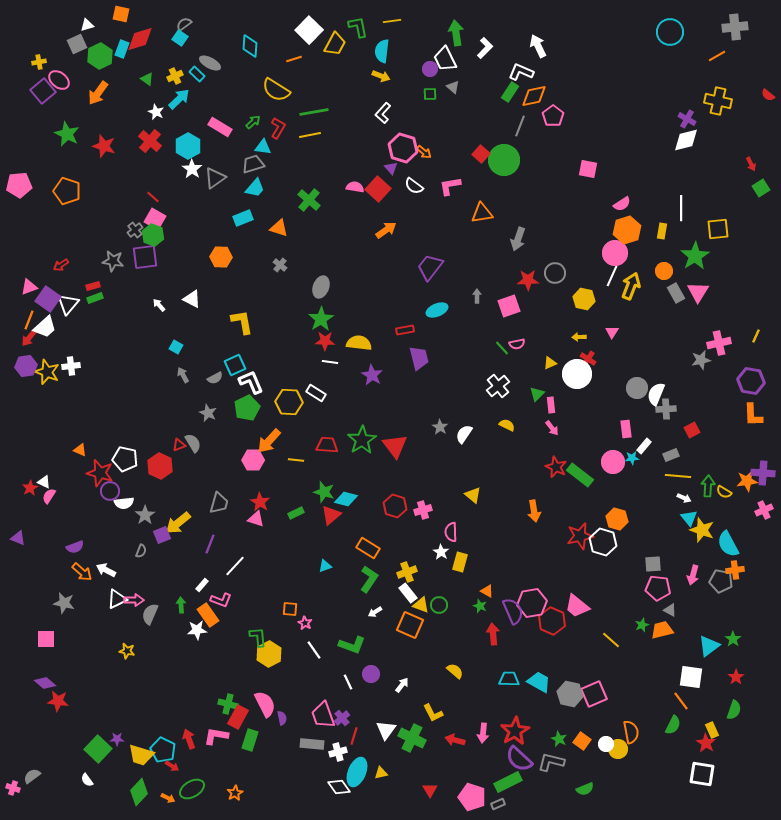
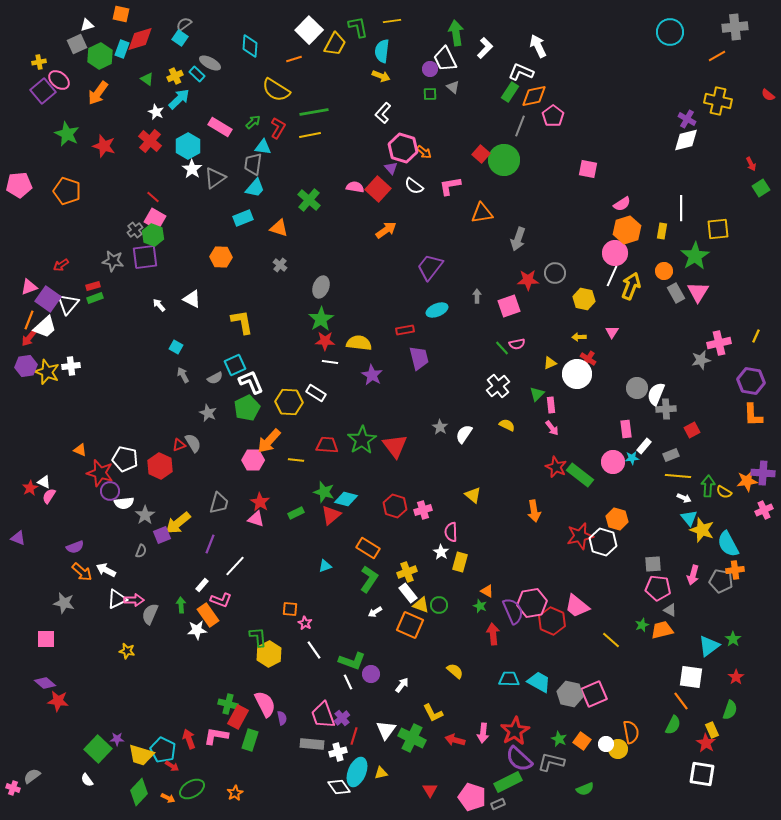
gray trapezoid at (253, 164): rotated 65 degrees counterclockwise
green L-shape at (352, 645): moved 16 px down
green semicircle at (734, 710): moved 4 px left
